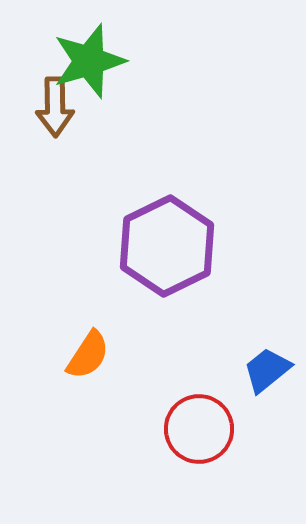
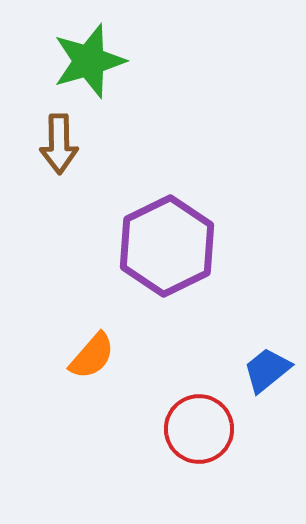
brown arrow: moved 4 px right, 37 px down
orange semicircle: moved 4 px right, 1 px down; rotated 8 degrees clockwise
